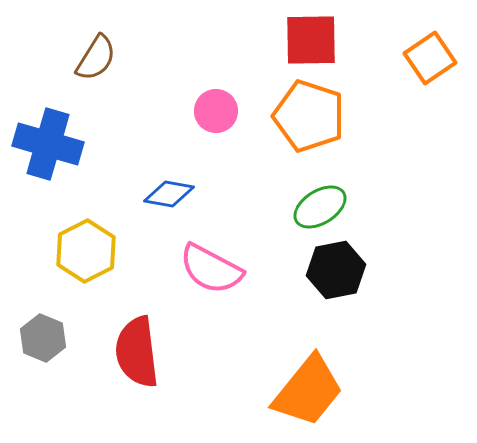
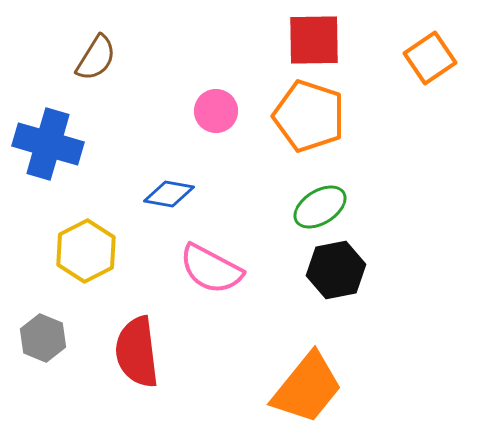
red square: moved 3 px right
orange trapezoid: moved 1 px left, 3 px up
